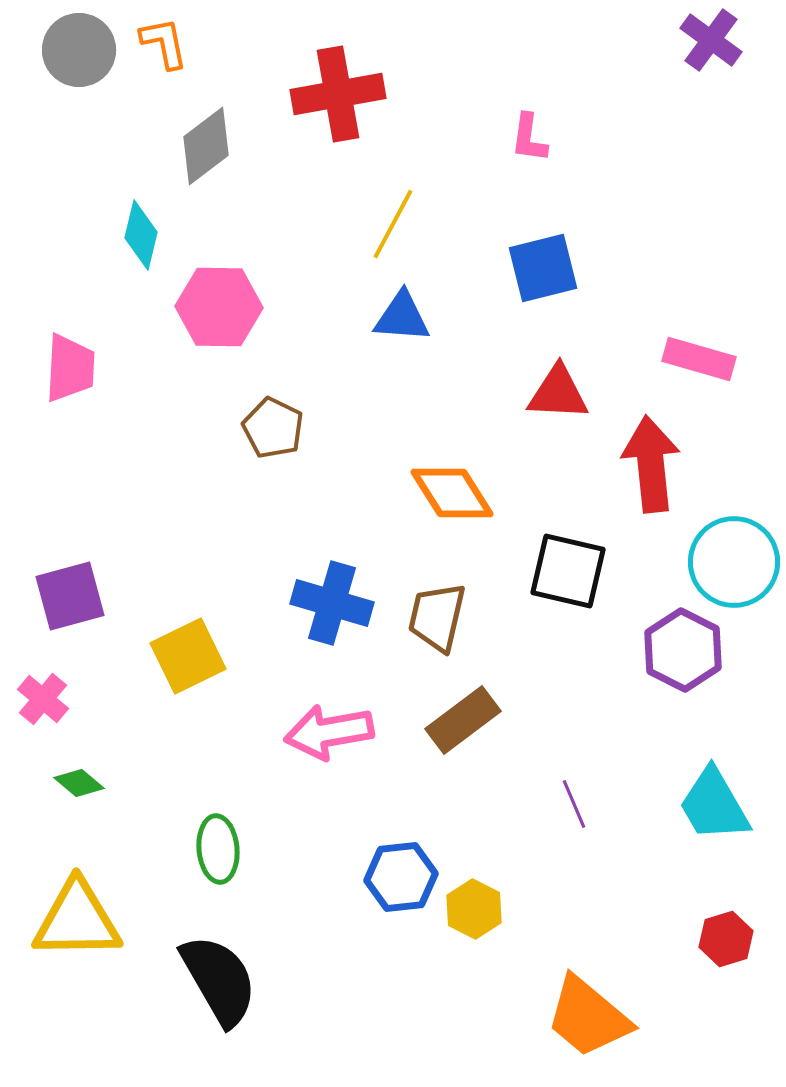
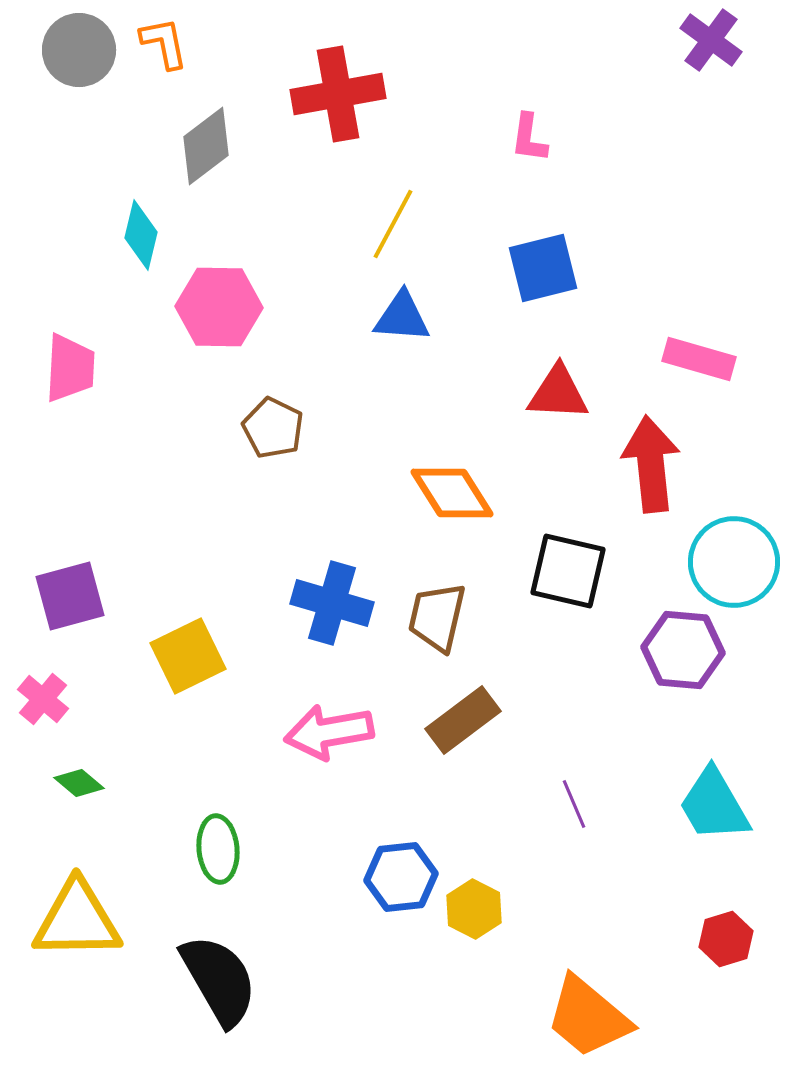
purple hexagon: rotated 22 degrees counterclockwise
